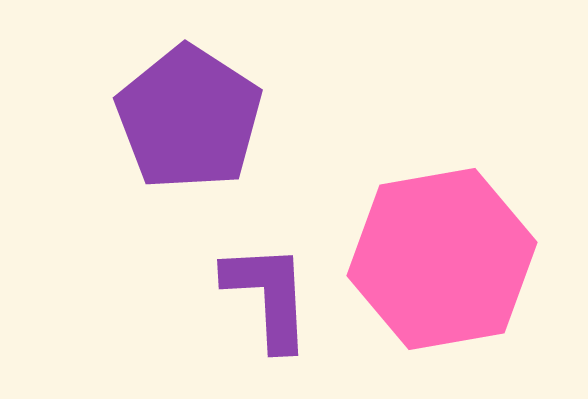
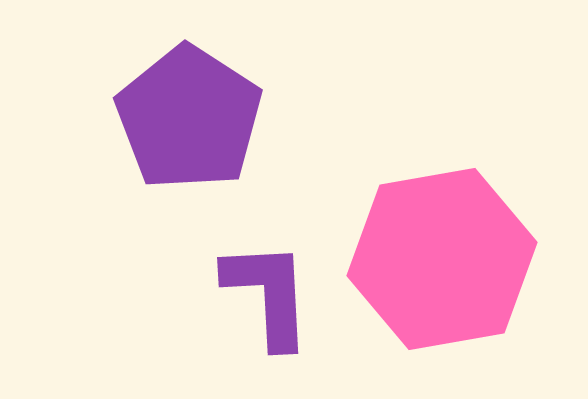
purple L-shape: moved 2 px up
